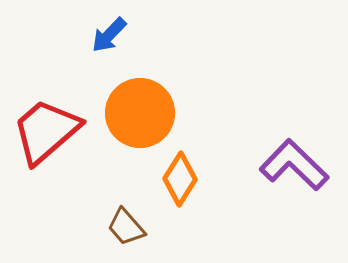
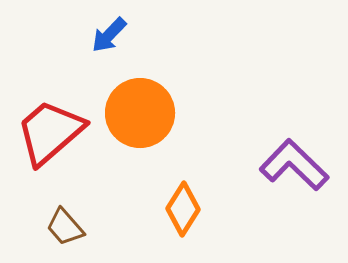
red trapezoid: moved 4 px right, 1 px down
orange diamond: moved 3 px right, 30 px down
brown trapezoid: moved 61 px left
